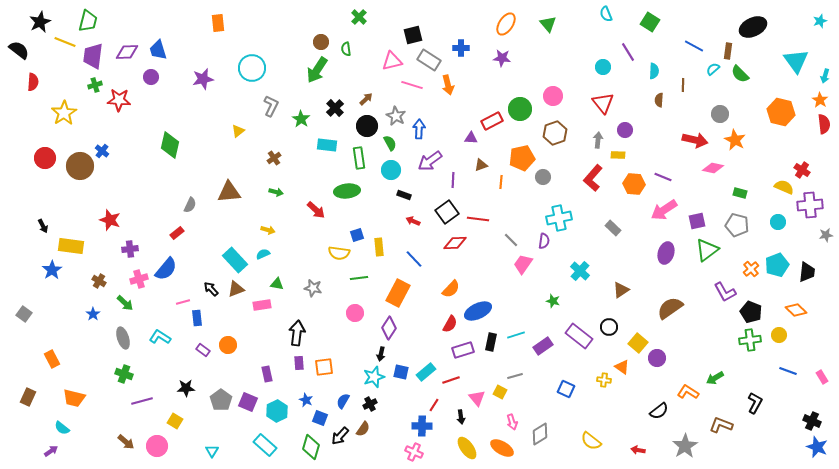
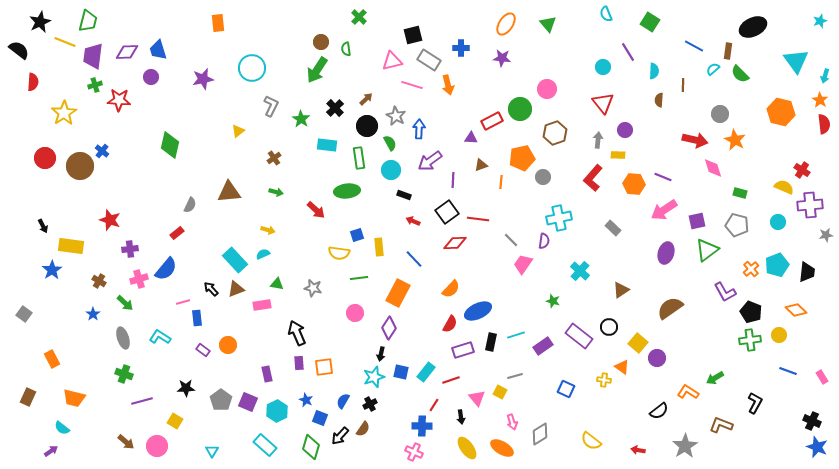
pink circle at (553, 96): moved 6 px left, 7 px up
pink diamond at (713, 168): rotated 60 degrees clockwise
black arrow at (297, 333): rotated 30 degrees counterclockwise
cyan rectangle at (426, 372): rotated 12 degrees counterclockwise
